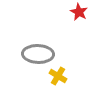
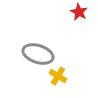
gray ellipse: rotated 16 degrees clockwise
